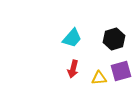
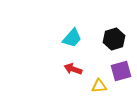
red arrow: rotated 96 degrees clockwise
yellow triangle: moved 8 px down
